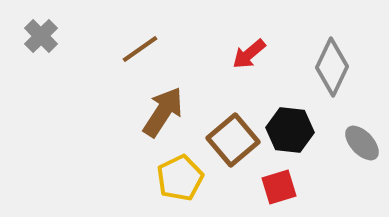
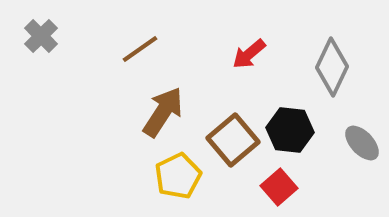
yellow pentagon: moved 2 px left, 2 px up
red square: rotated 24 degrees counterclockwise
